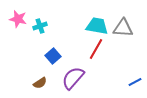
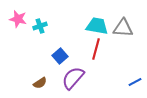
red line: rotated 15 degrees counterclockwise
blue square: moved 7 px right
